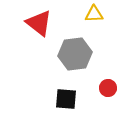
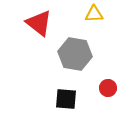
gray hexagon: rotated 16 degrees clockwise
